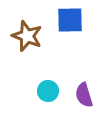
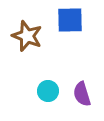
purple semicircle: moved 2 px left, 1 px up
